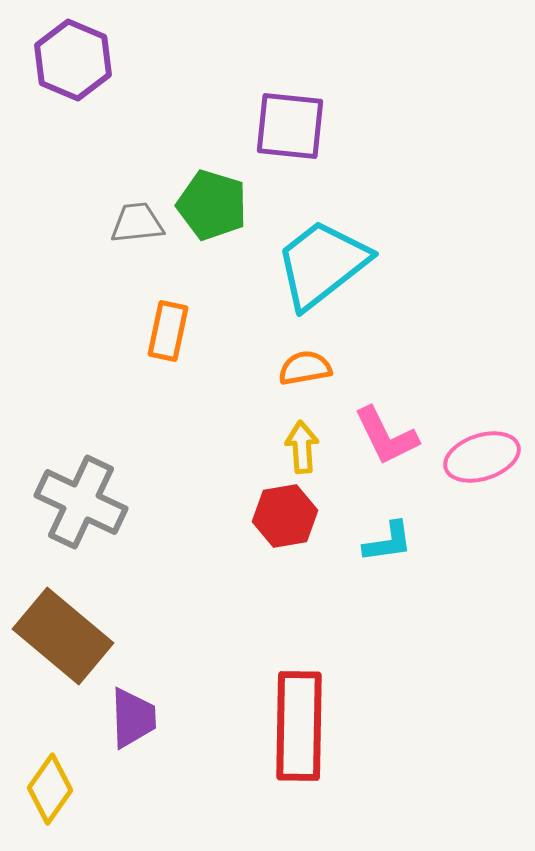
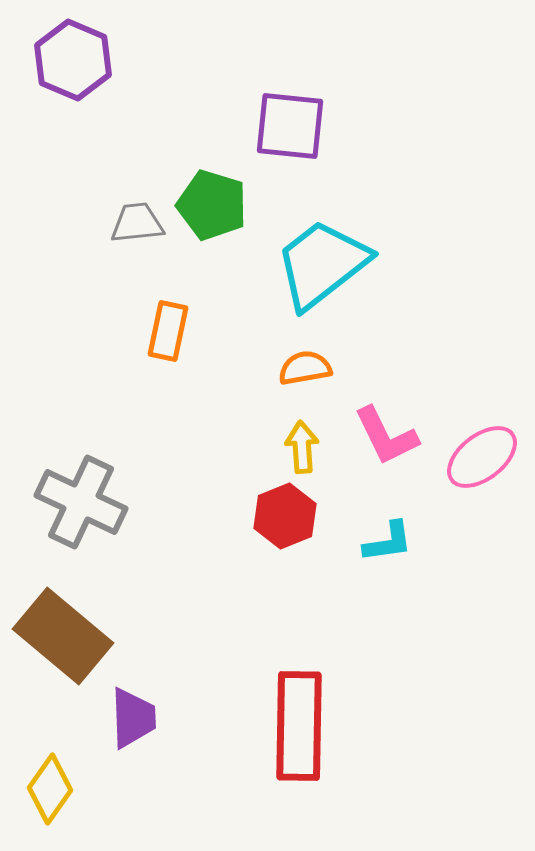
pink ellipse: rotated 20 degrees counterclockwise
red hexagon: rotated 12 degrees counterclockwise
